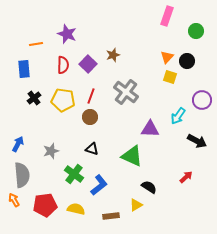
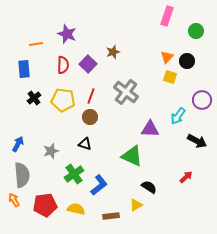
brown star: moved 3 px up
black triangle: moved 7 px left, 5 px up
green cross: rotated 18 degrees clockwise
